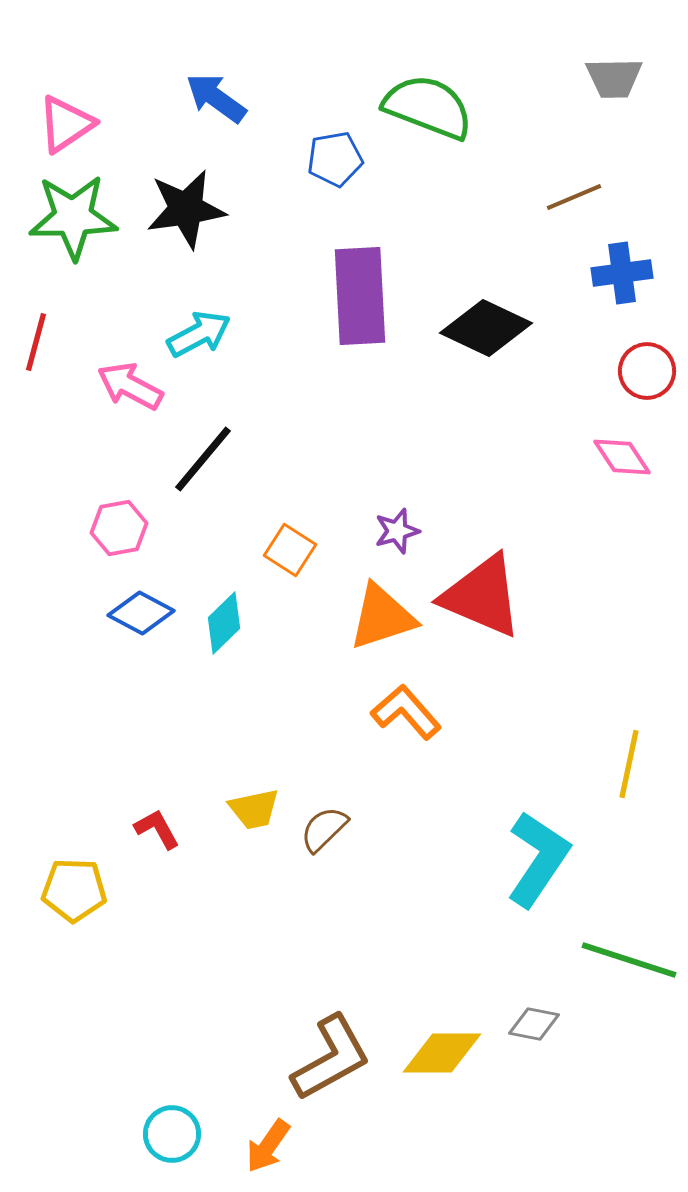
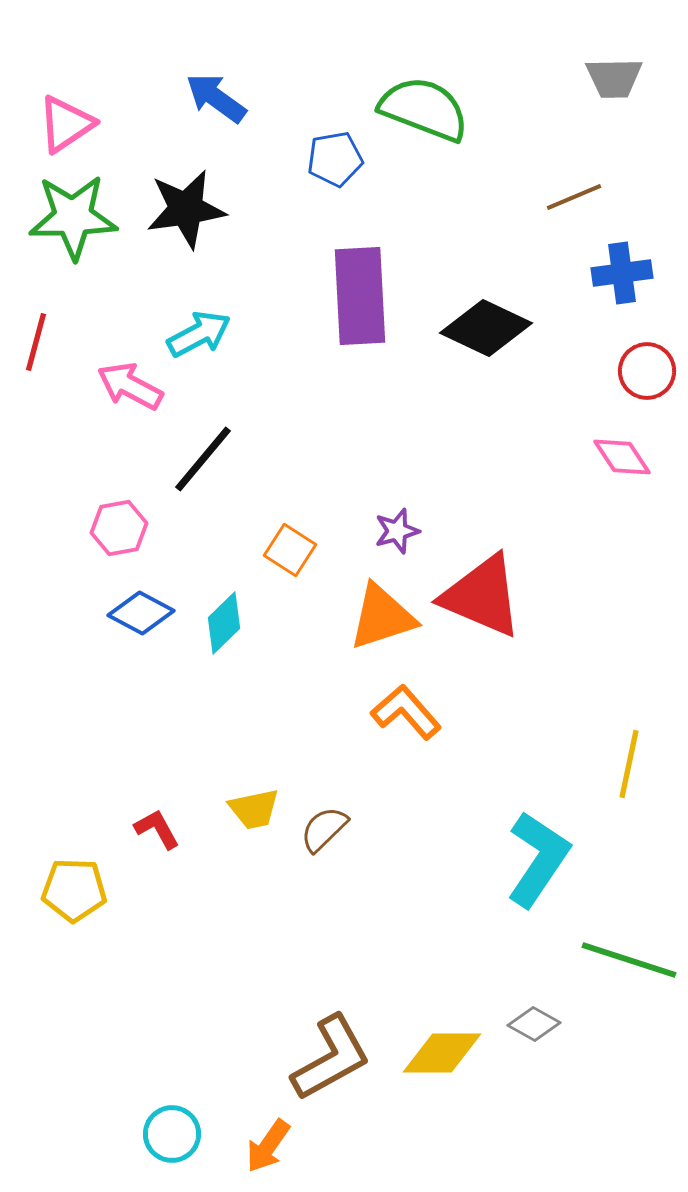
green semicircle: moved 4 px left, 2 px down
gray diamond: rotated 18 degrees clockwise
